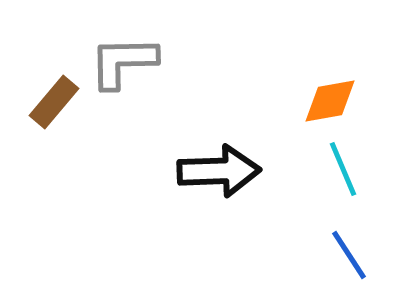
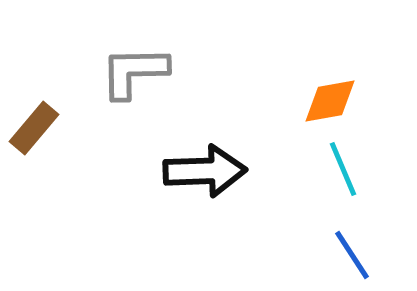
gray L-shape: moved 11 px right, 10 px down
brown rectangle: moved 20 px left, 26 px down
black arrow: moved 14 px left
blue line: moved 3 px right
